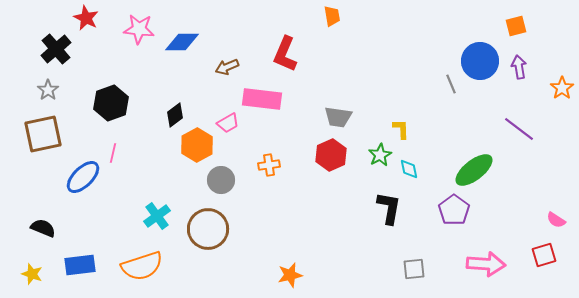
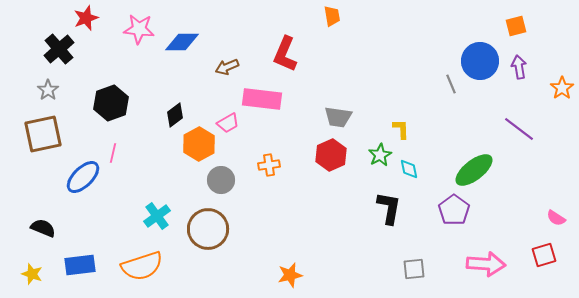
red star at (86, 18): rotated 25 degrees clockwise
black cross at (56, 49): moved 3 px right
orange hexagon at (197, 145): moved 2 px right, 1 px up
pink semicircle at (556, 220): moved 2 px up
